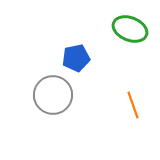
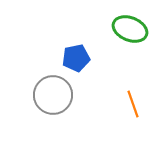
orange line: moved 1 px up
